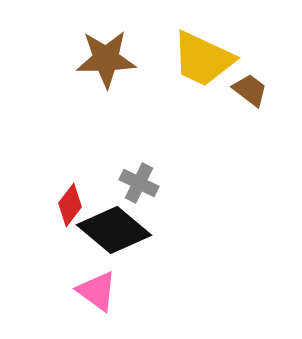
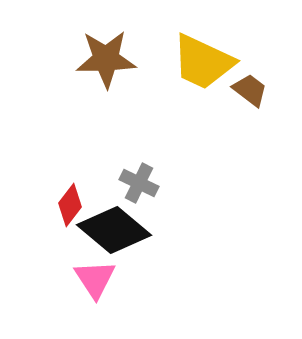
yellow trapezoid: moved 3 px down
pink triangle: moved 2 px left, 12 px up; rotated 21 degrees clockwise
